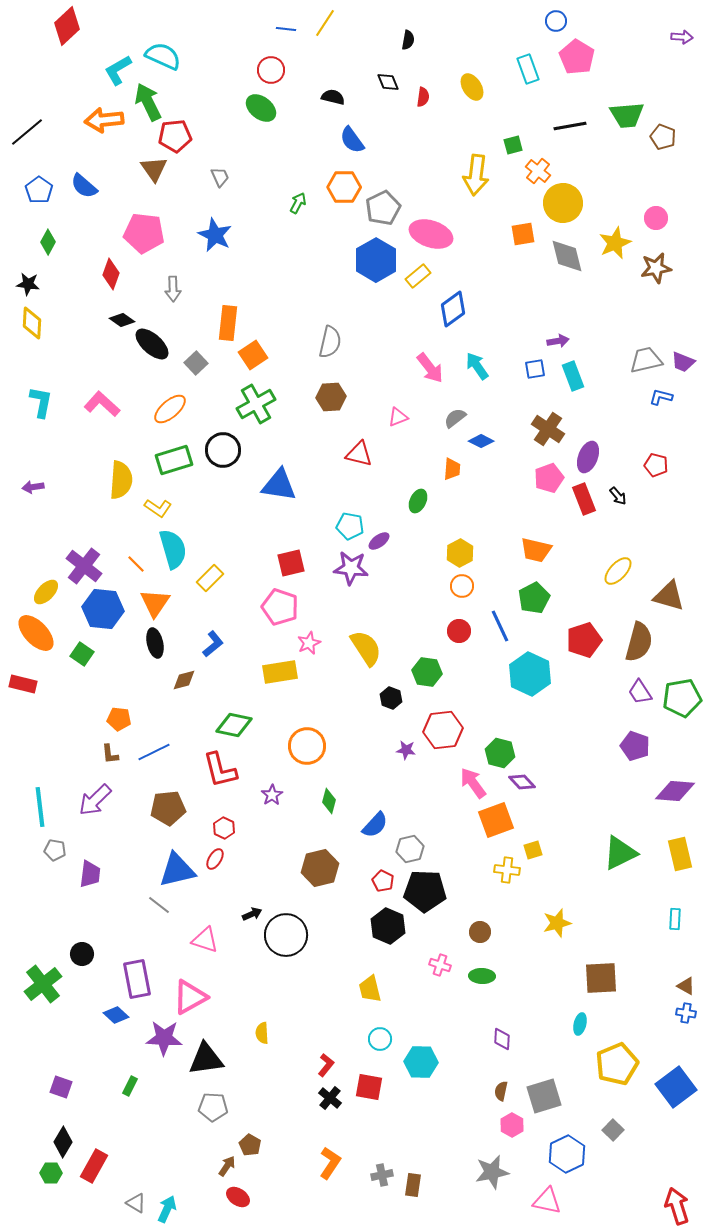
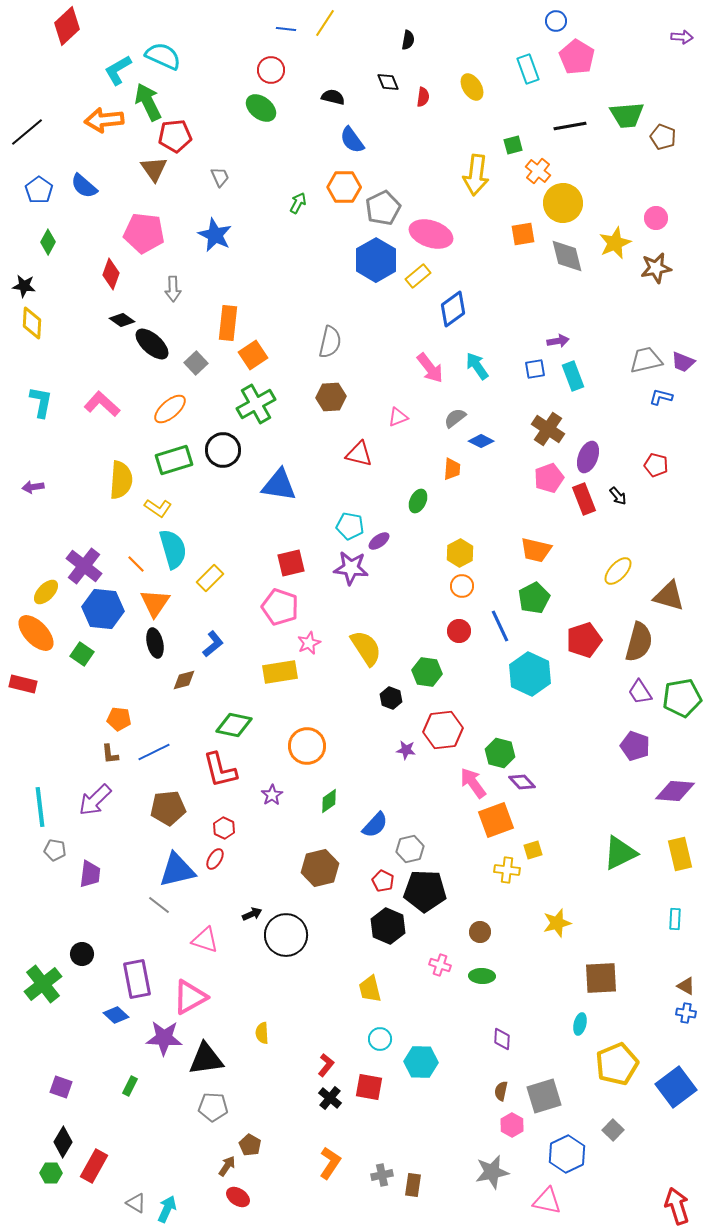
black star at (28, 284): moved 4 px left, 2 px down
green diamond at (329, 801): rotated 40 degrees clockwise
